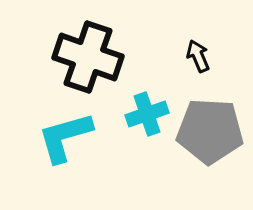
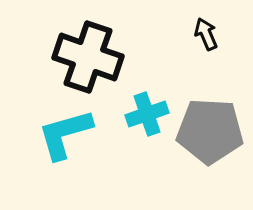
black arrow: moved 8 px right, 22 px up
cyan L-shape: moved 3 px up
